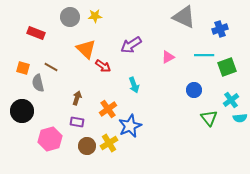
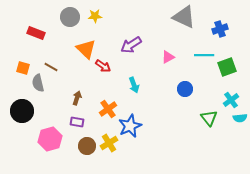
blue circle: moved 9 px left, 1 px up
